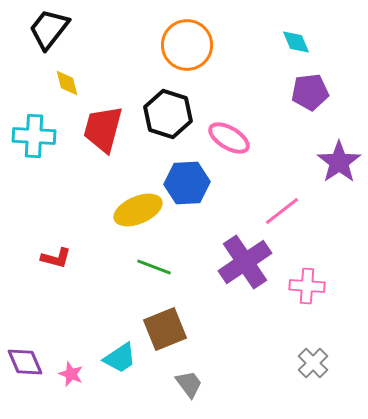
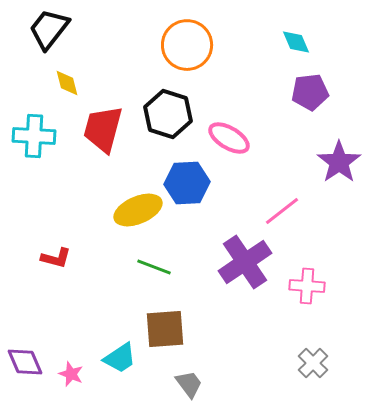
brown square: rotated 18 degrees clockwise
